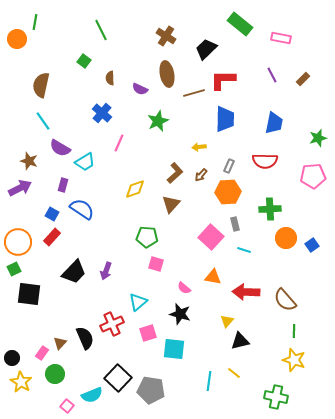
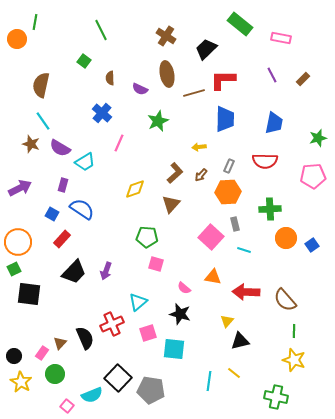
brown star at (29, 161): moved 2 px right, 17 px up
red rectangle at (52, 237): moved 10 px right, 2 px down
black circle at (12, 358): moved 2 px right, 2 px up
